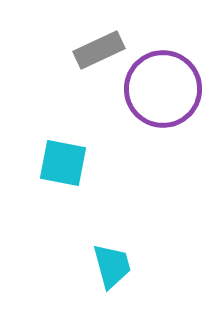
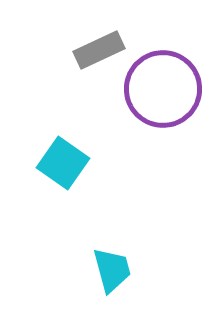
cyan square: rotated 24 degrees clockwise
cyan trapezoid: moved 4 px down
